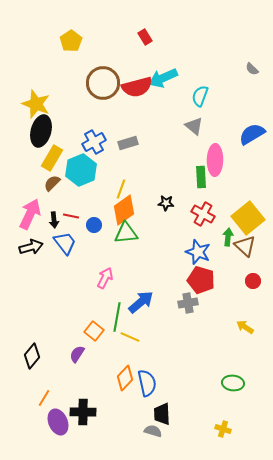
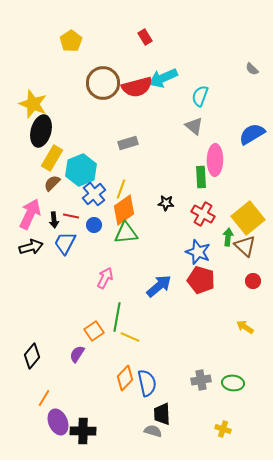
yellow star at (36, 104): moved 3 px left
blue cross at (94, 142): moved 52 px down; rotated 10 degrees counterclockwise
blue trapezoid at (65, 243): rotated 115 degrees counterclockwise
blue arrow at (141, 302): moved 18 px right, 16 px up
gray cross at (188, 303): moved 13 px right, 77 px down
orange square at (94, 331): rotated 18 degrees clockwise
black cross at (83, 412): moved 19 px down
